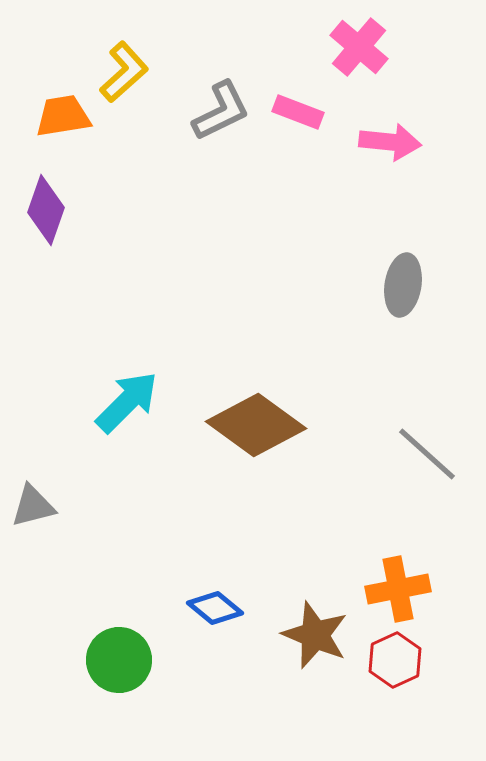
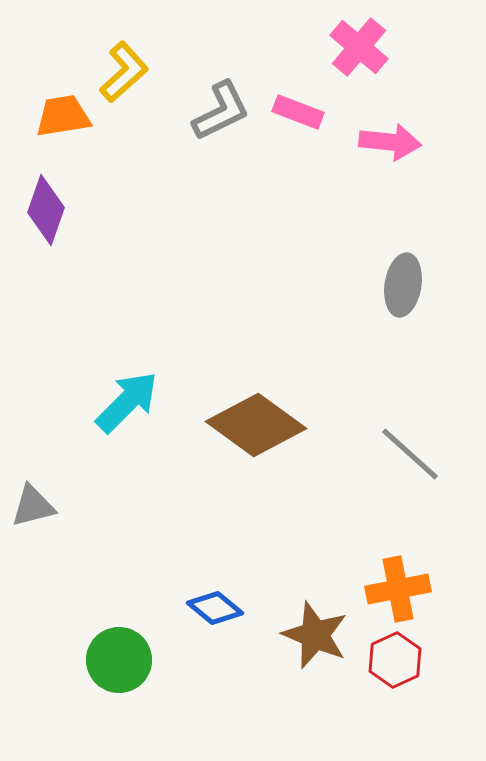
gray line: moved 17 px left
